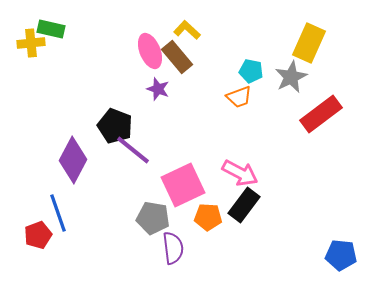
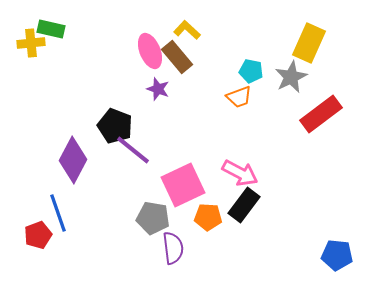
blue pentagon: moved 4 px left
